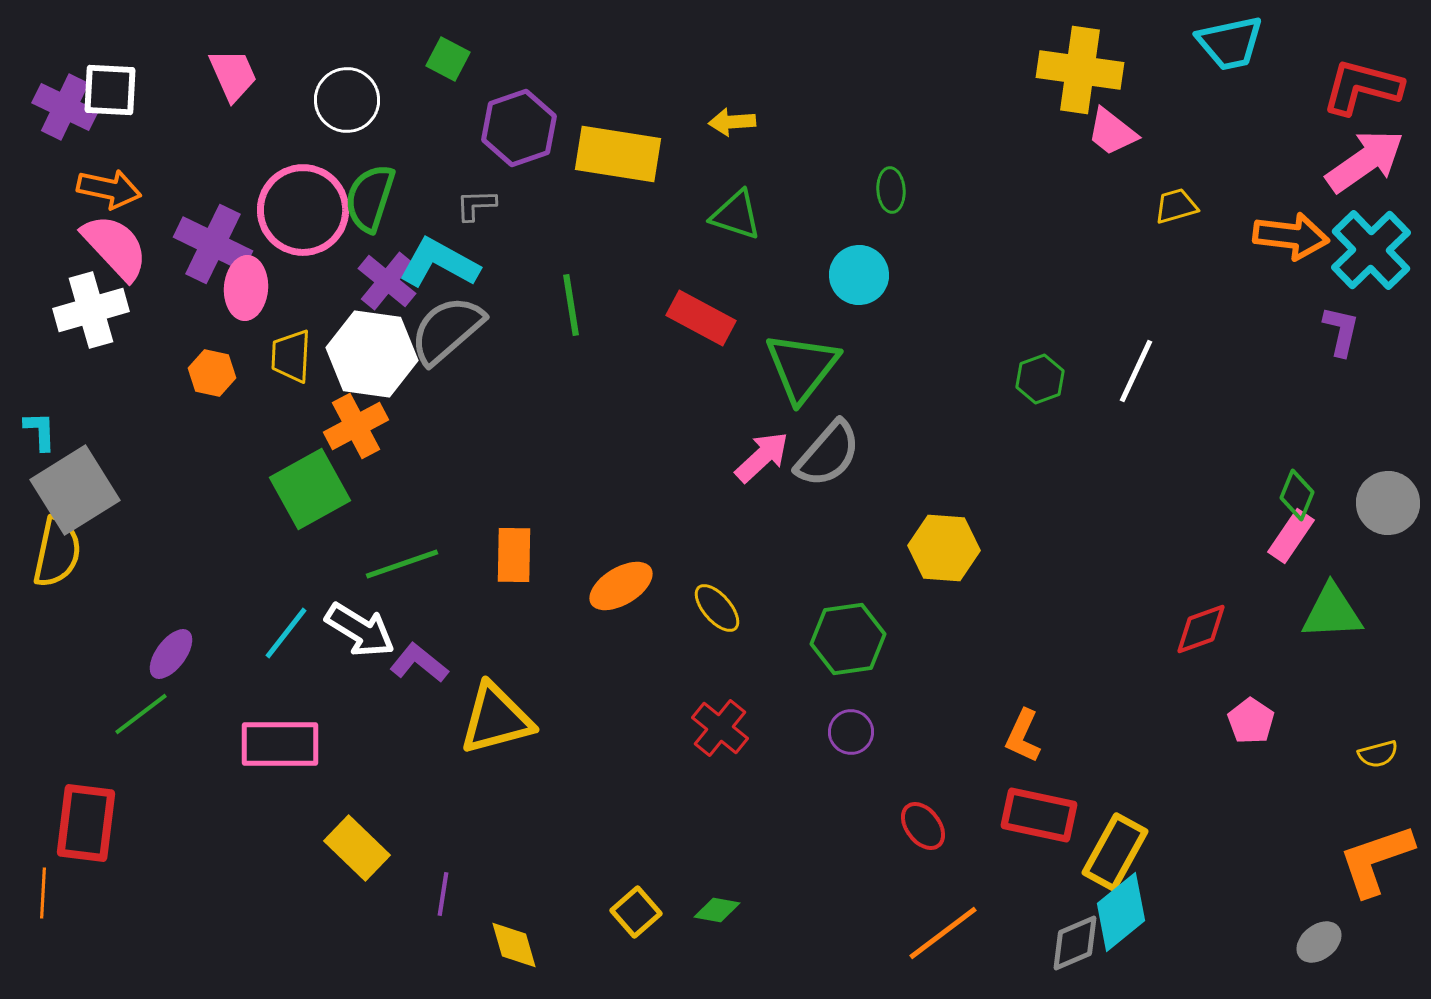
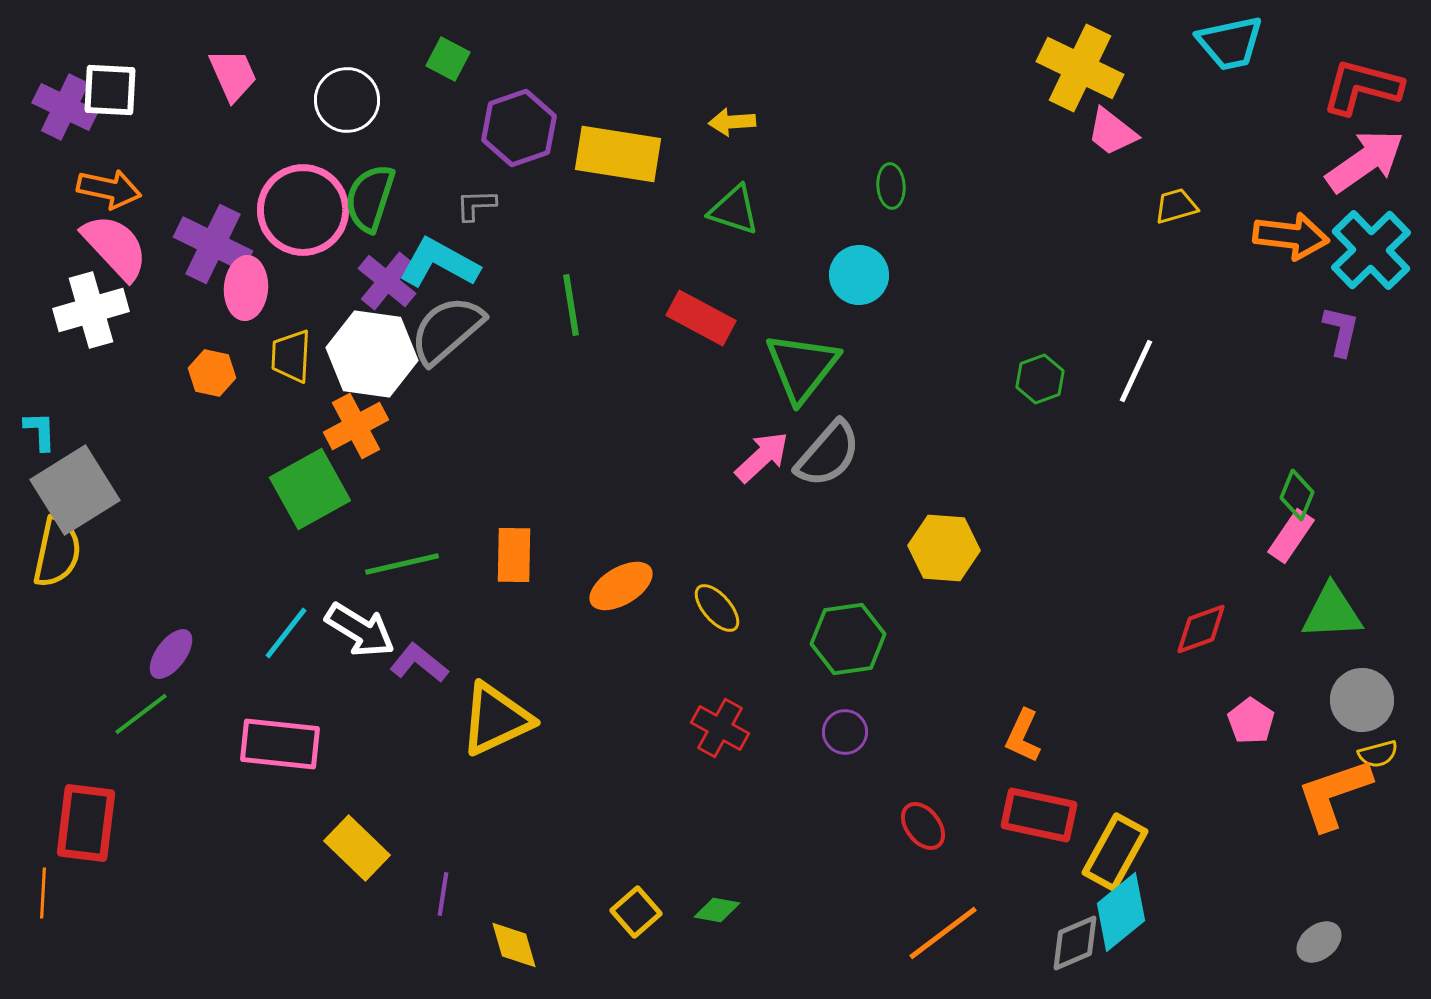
yellow cross at (1080, 70): moved 2 px up; rotated 18 degrees clockwise
green ellipse at (891, 190): moved 4 px up
green triangle at (736, 215): moved 2 px left, 5 px up
gray circle at (1388, 503): moved 26 px left, 197 px down
green line at (402, 564): rotated 6 degrees clockwise
yellow triangle at (496, 719): rotated 10 degrees counterclockwise
red cross at (720, 728): rotated 10 degrees counterclockwise
purple circle at (851, 732): moved 6 px left
pink rectangle at (280, 744): rotated 6 degrees clockwise
orange L-shape at (1376, 860): moved 42 px left, 66 px up
